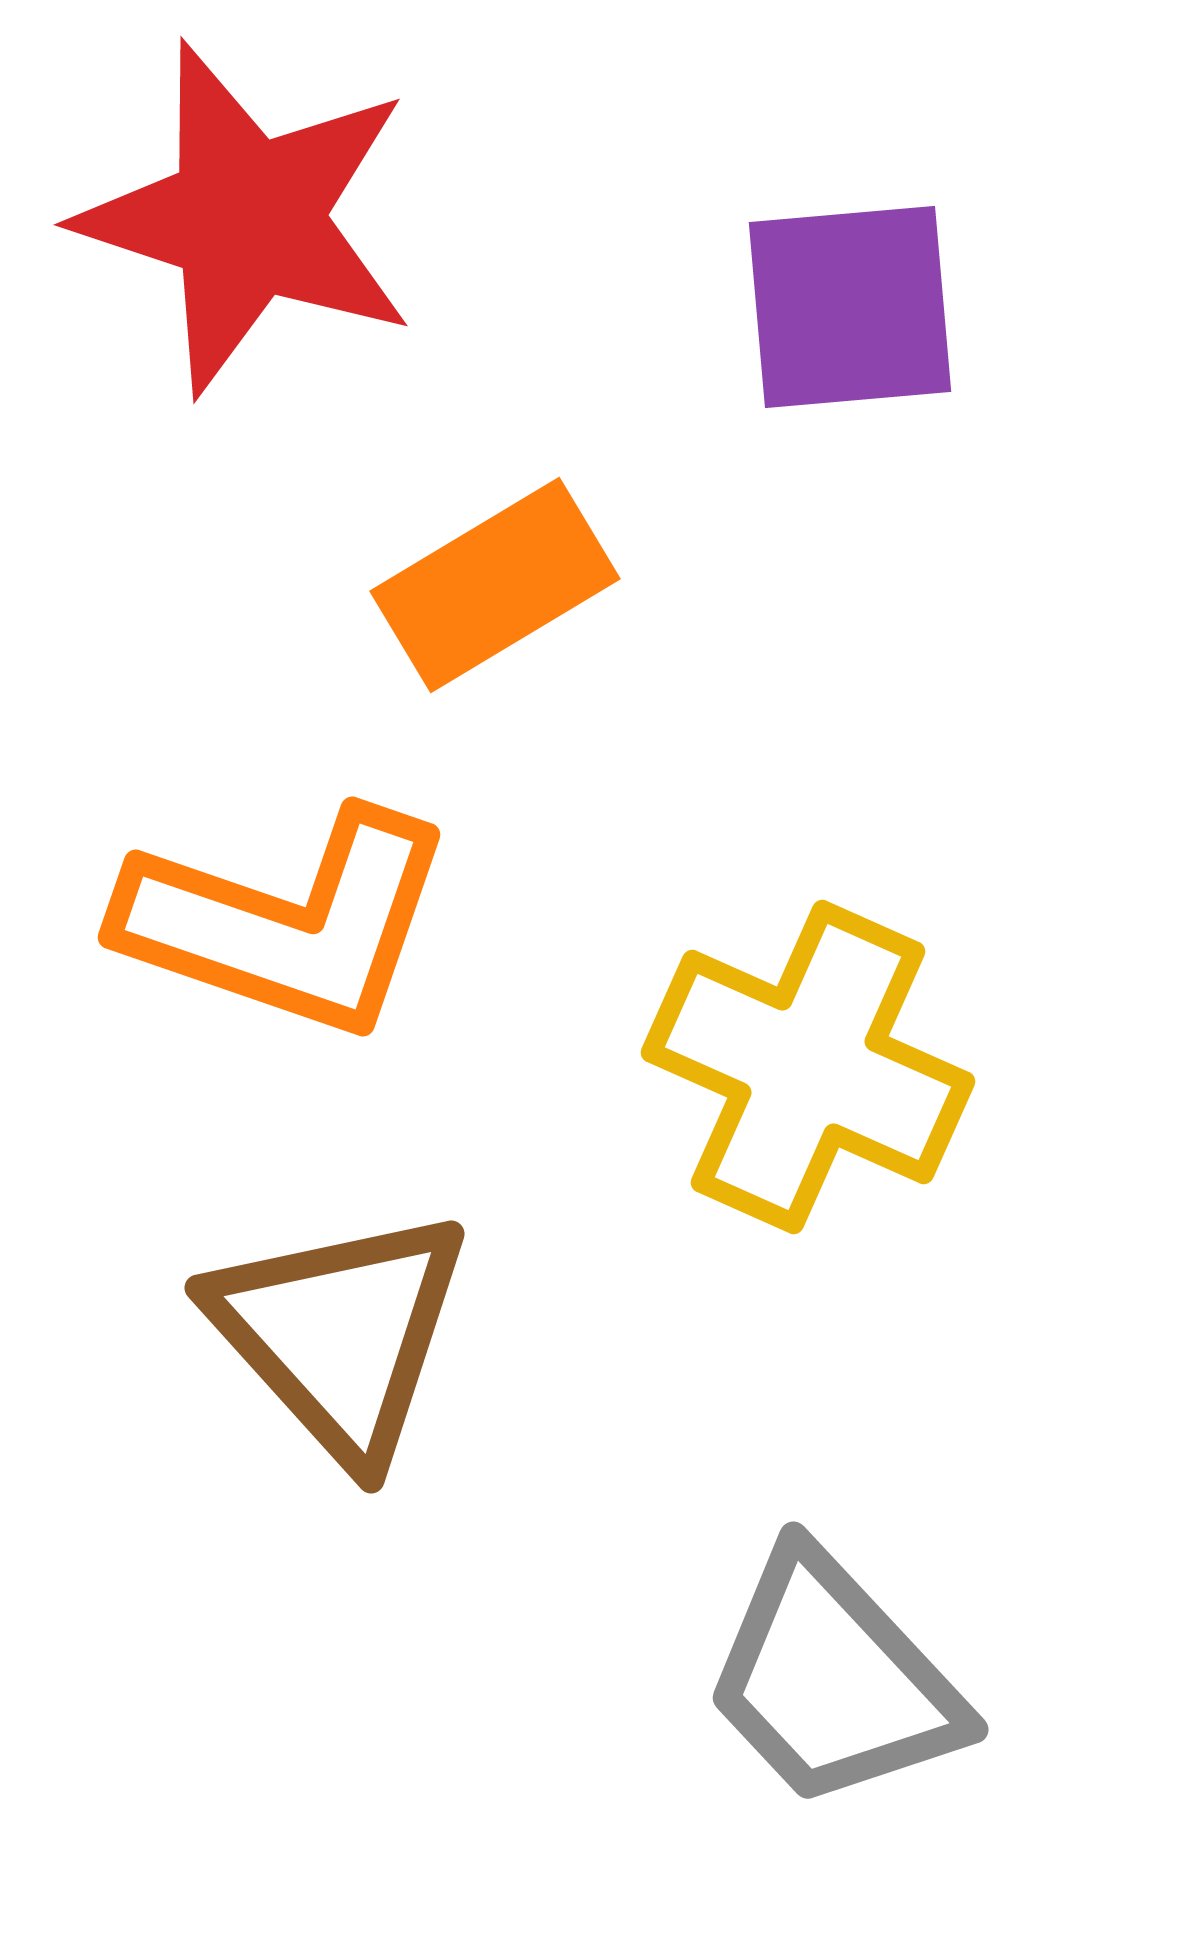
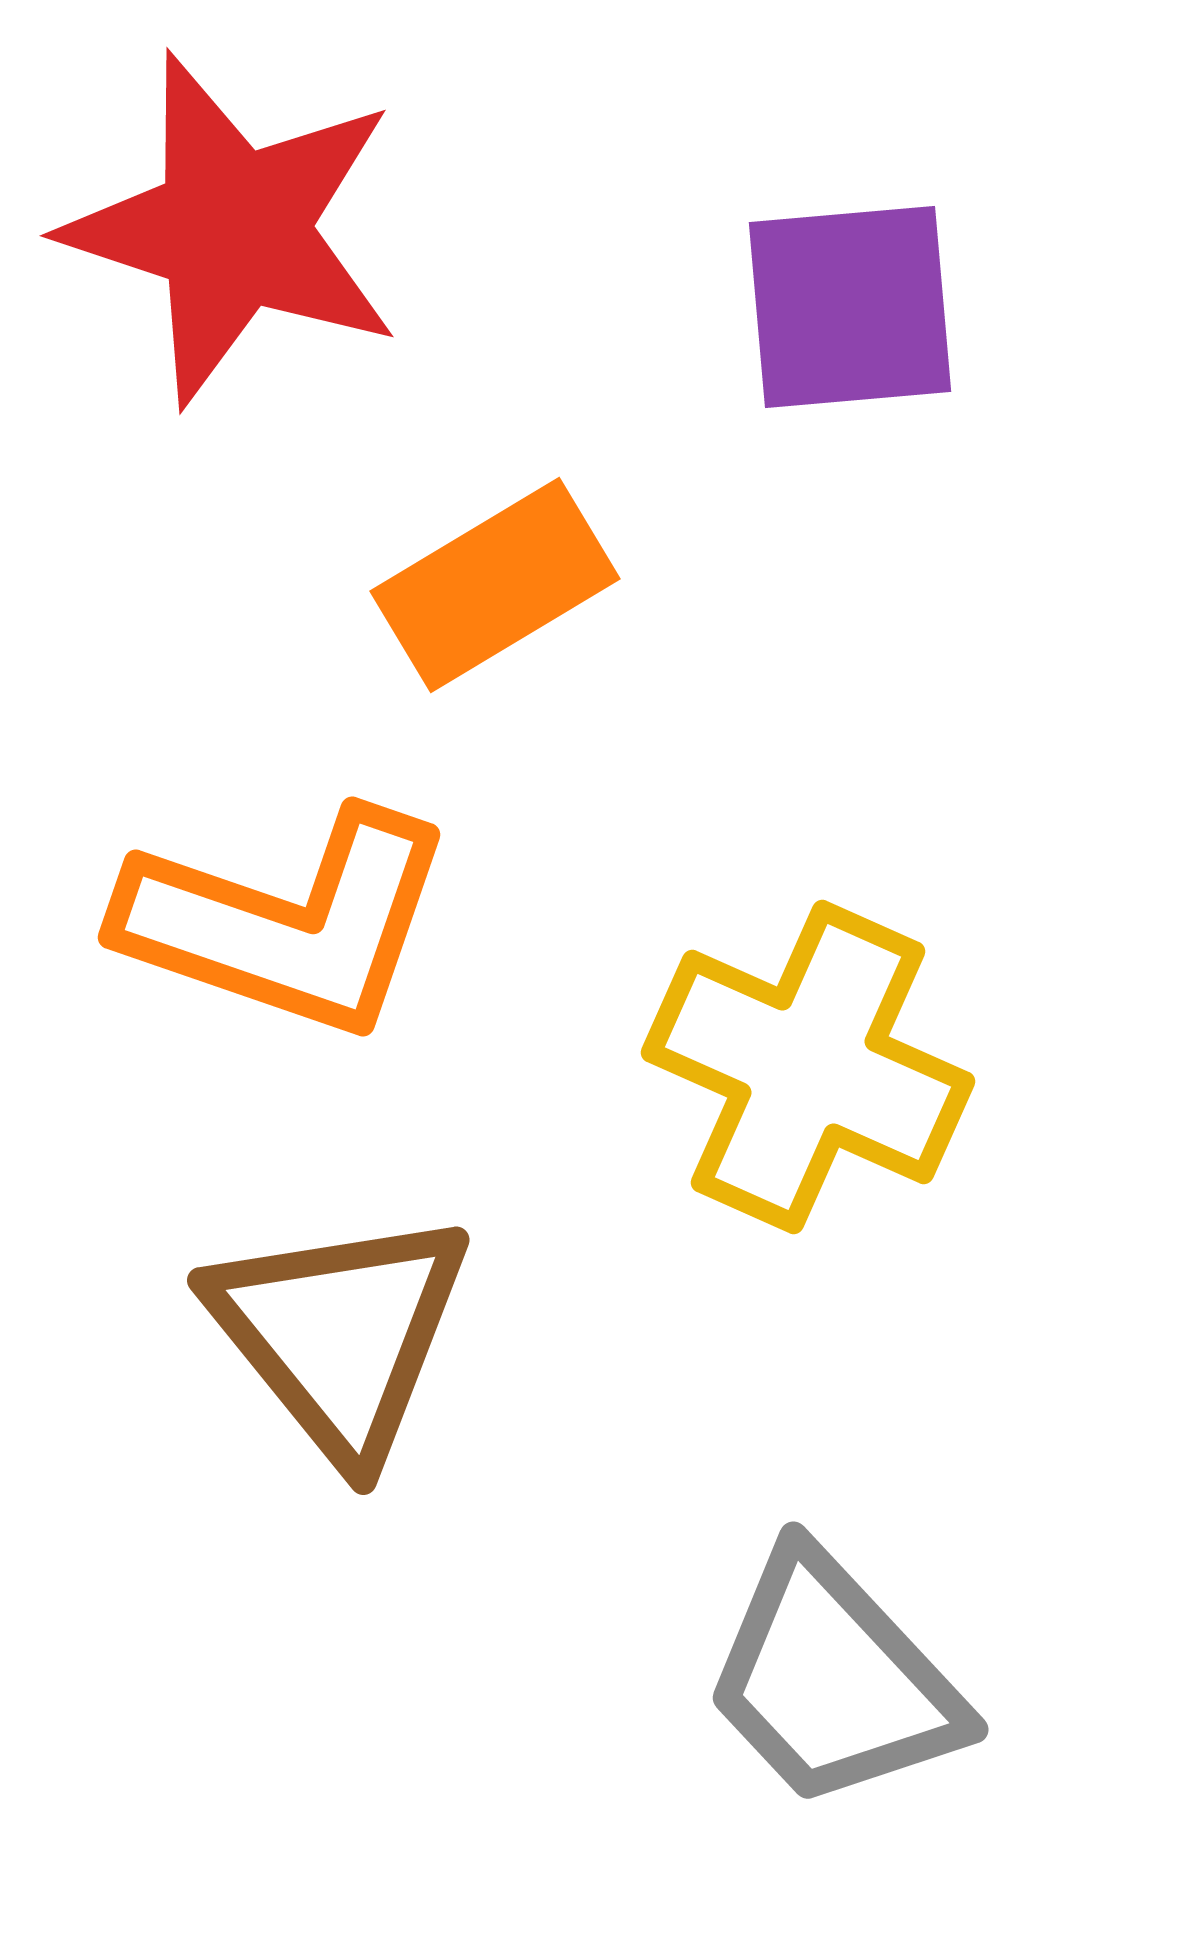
red star: moved 14 px left, 11 px down
brown triangle: rotated 3 degrees clockwise
